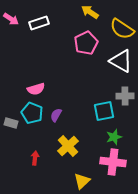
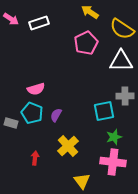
white triangle: rotated 30 degrees counterclockwise
yellow triangle: rotated 24 degrees counterclockwise
